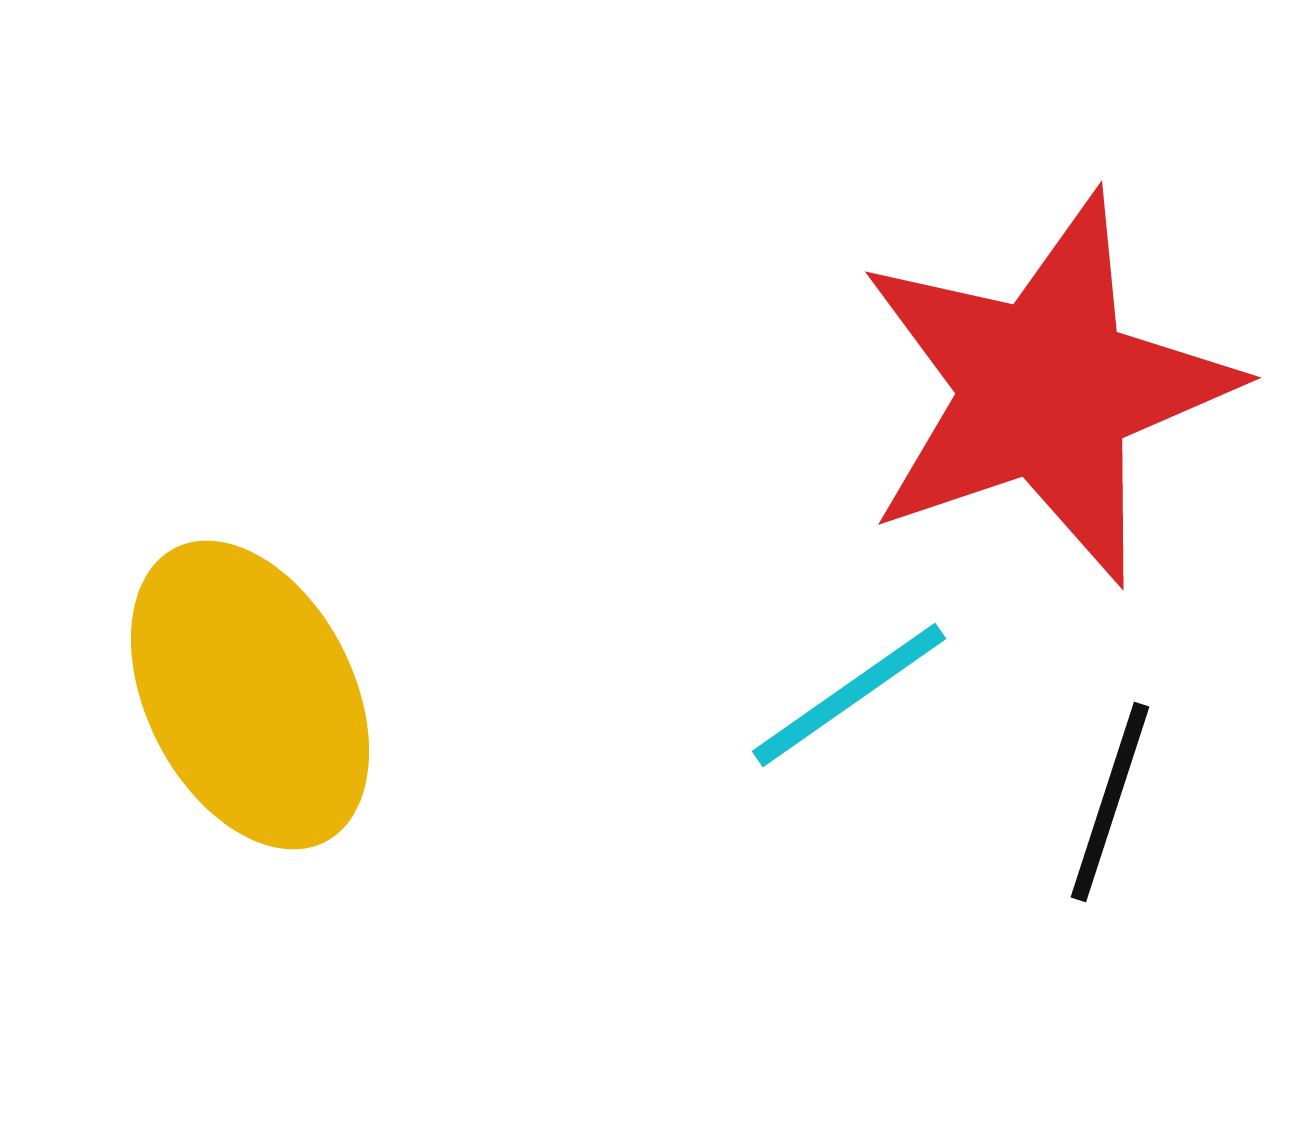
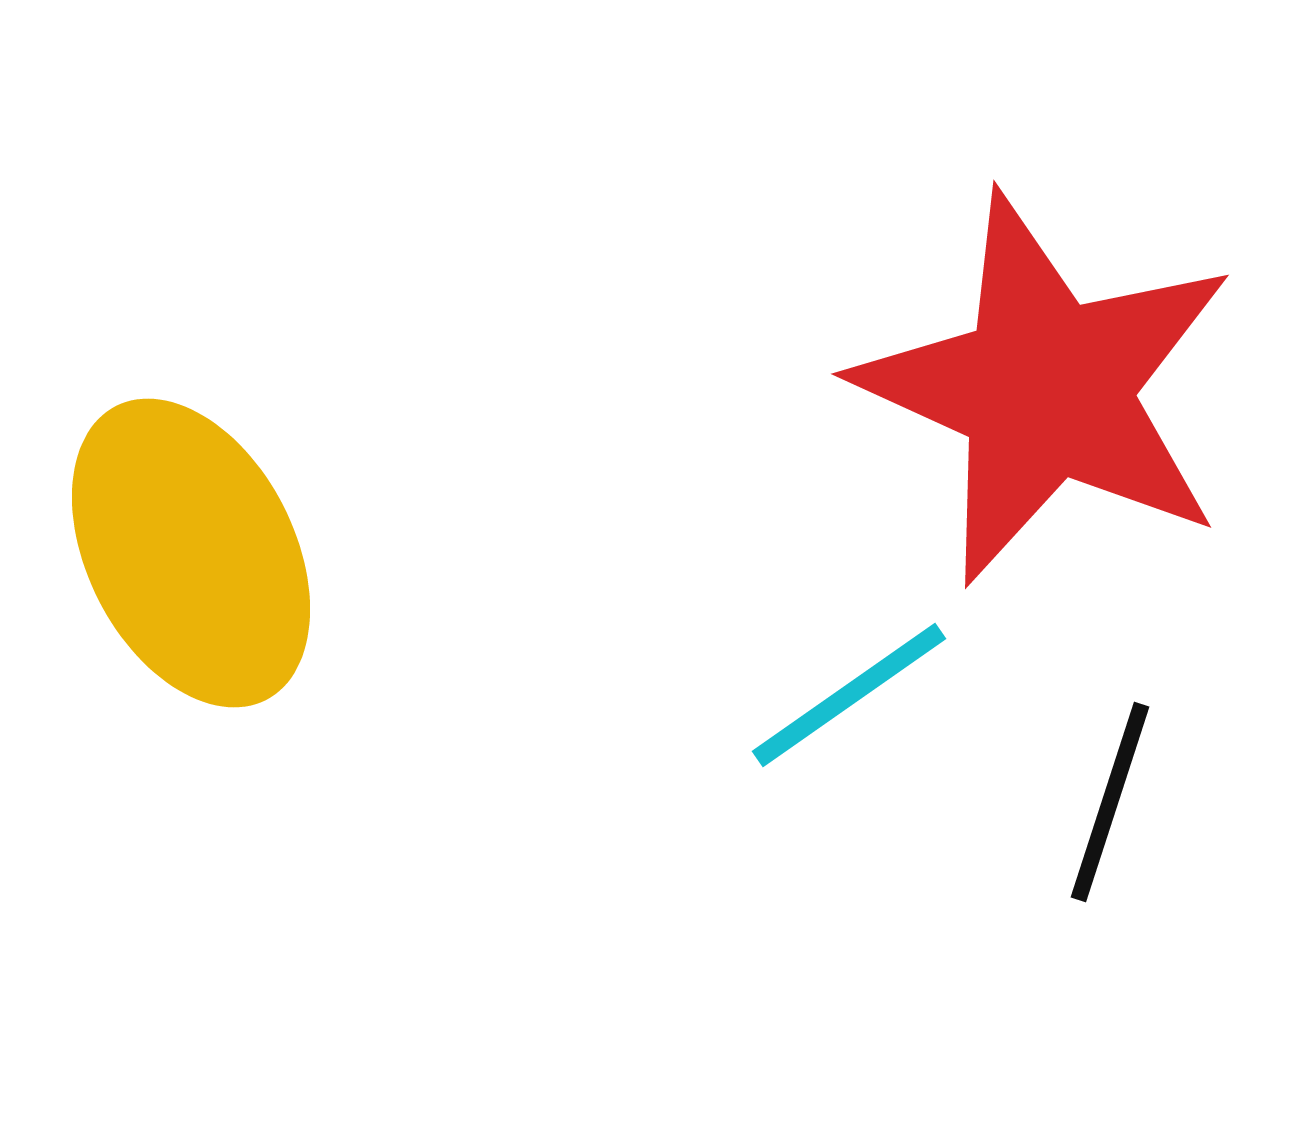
red star: rotated 29 degrees counterclockwise
yellow ellipse: moved 59 px left, 142 px up
